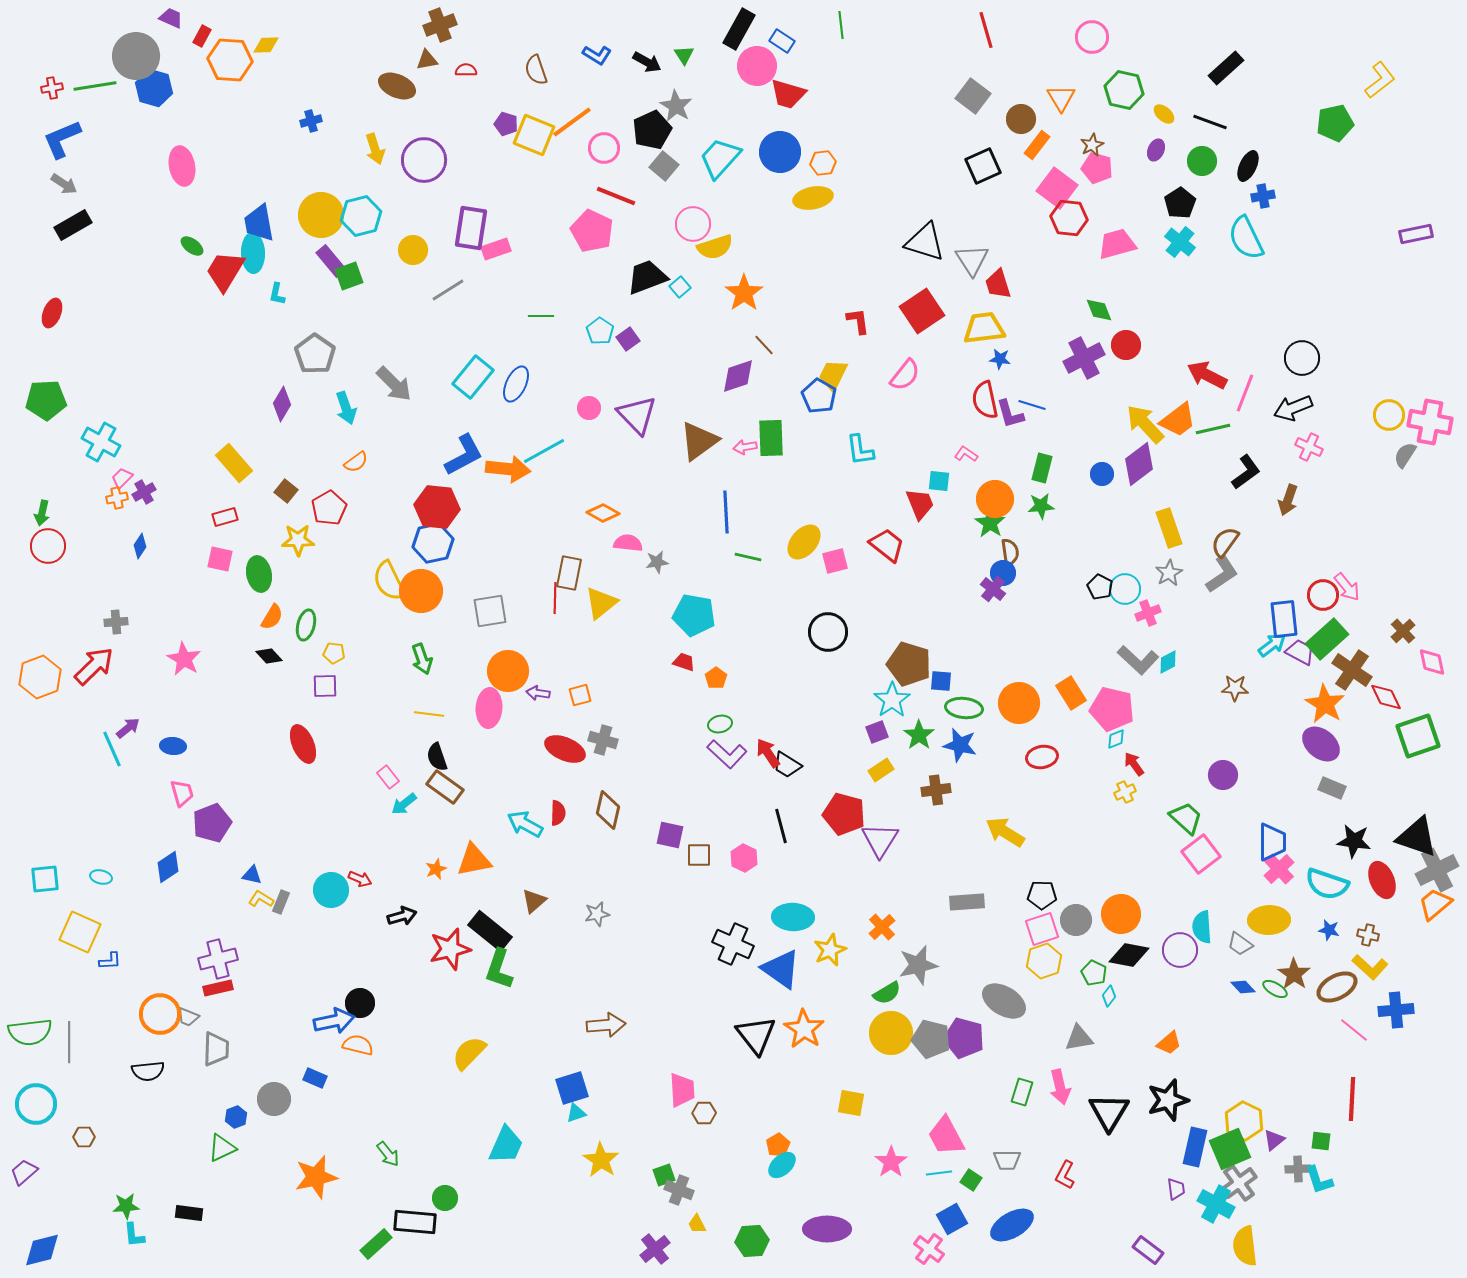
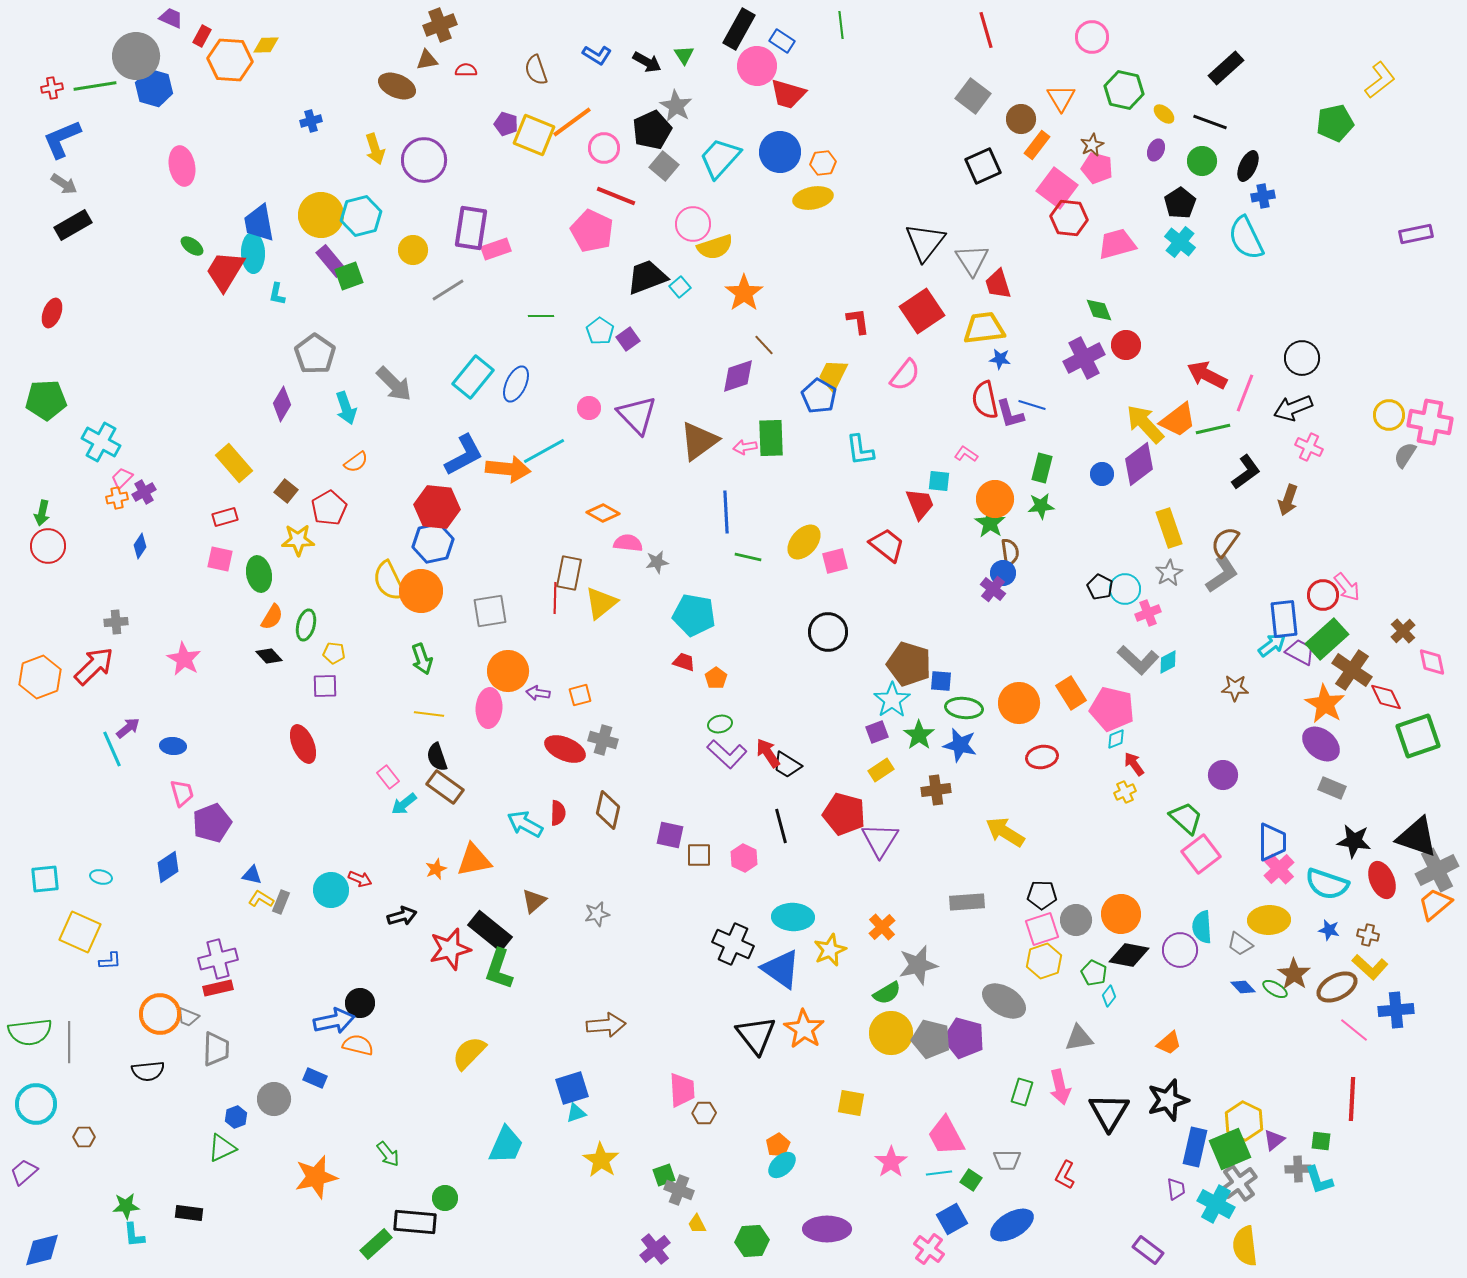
black triangle at (925, 242): rotated 51 degrees clockwise
